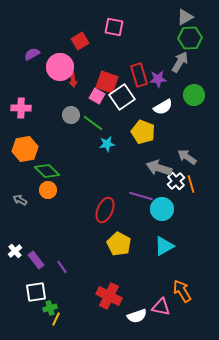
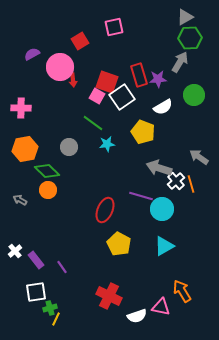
pink square at (114, 27): rotated 24 degrees counterclockwise
gray circle at (71, 115): moved 2 px left, 32 px down
gray arrow at (187, 157): moved 12 px right
